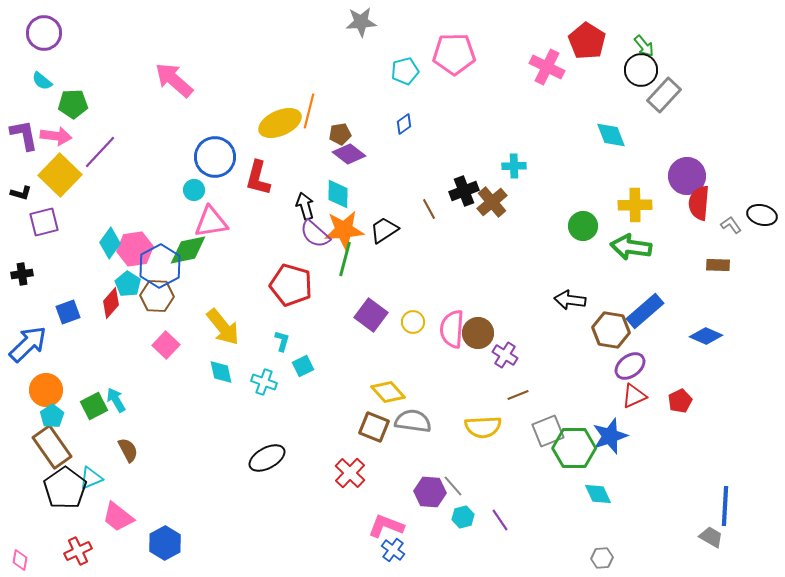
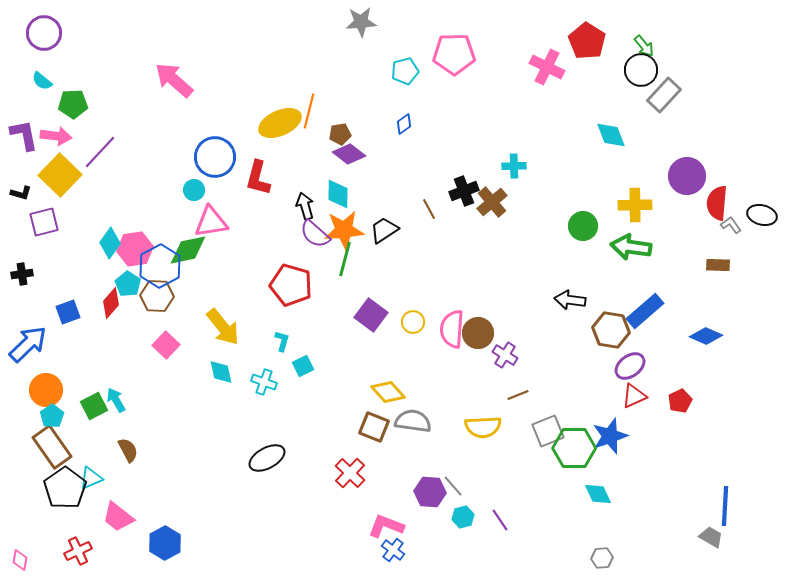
red semicircle at (699, 203): moved 18 px right
